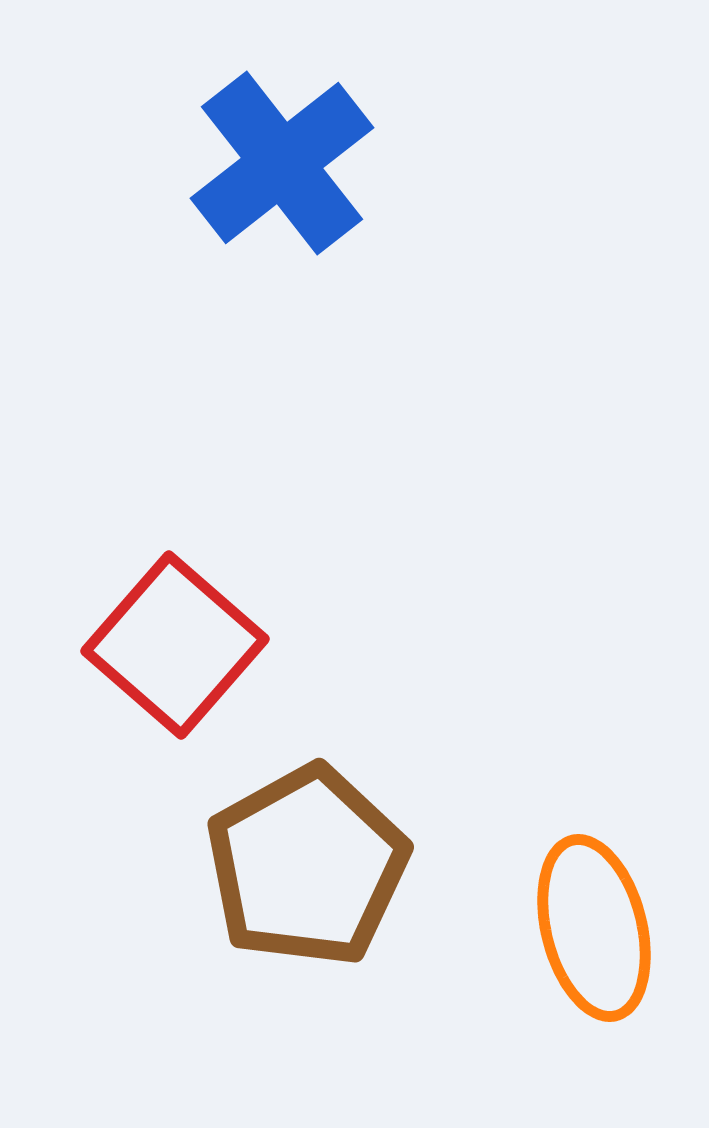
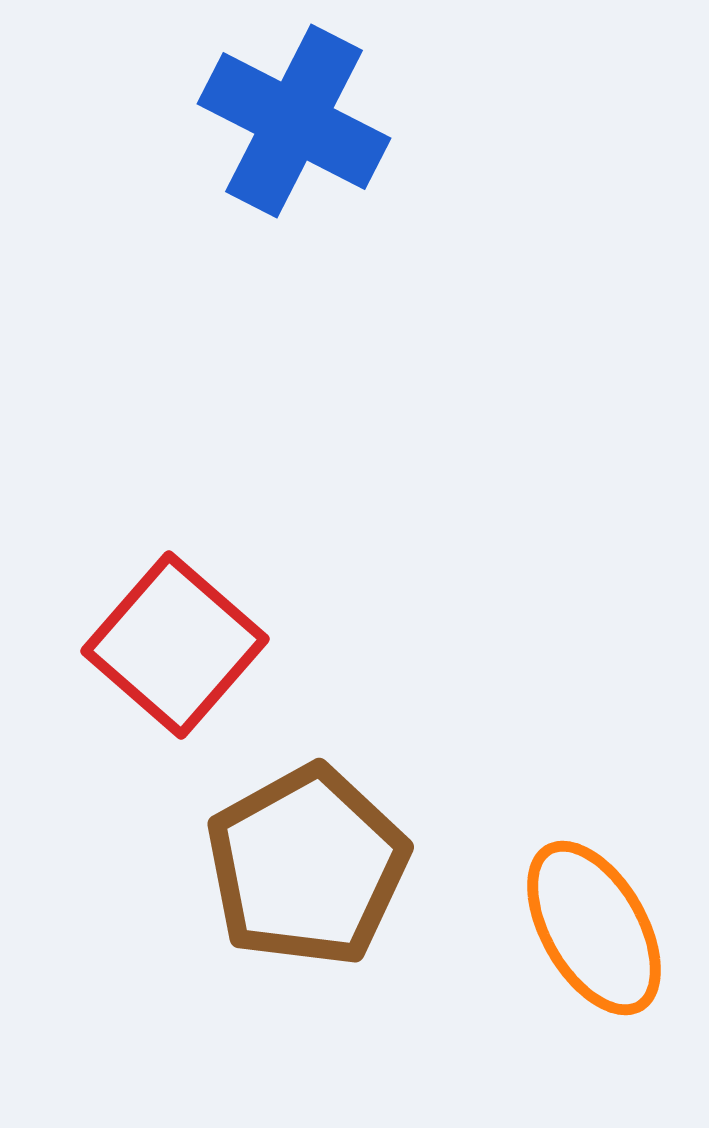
blue cross: moved 12 px right, 42 px up; rotated 25 degrees counterclockwise
orange ellipse: rotated 16 degrees counterclockwise
